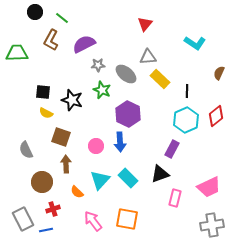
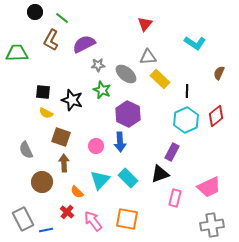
purple rectangle: moved 3 px down
brown arrow: moved 2 px left, 1 px up
red cross: moved 14 px right, 3 px down; rotated 32 degrees counterclockwise
